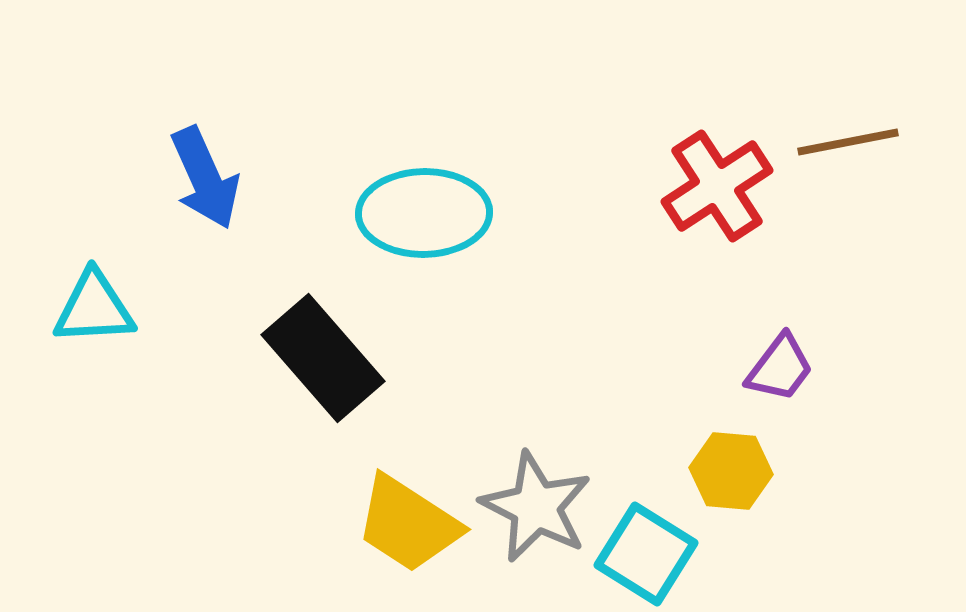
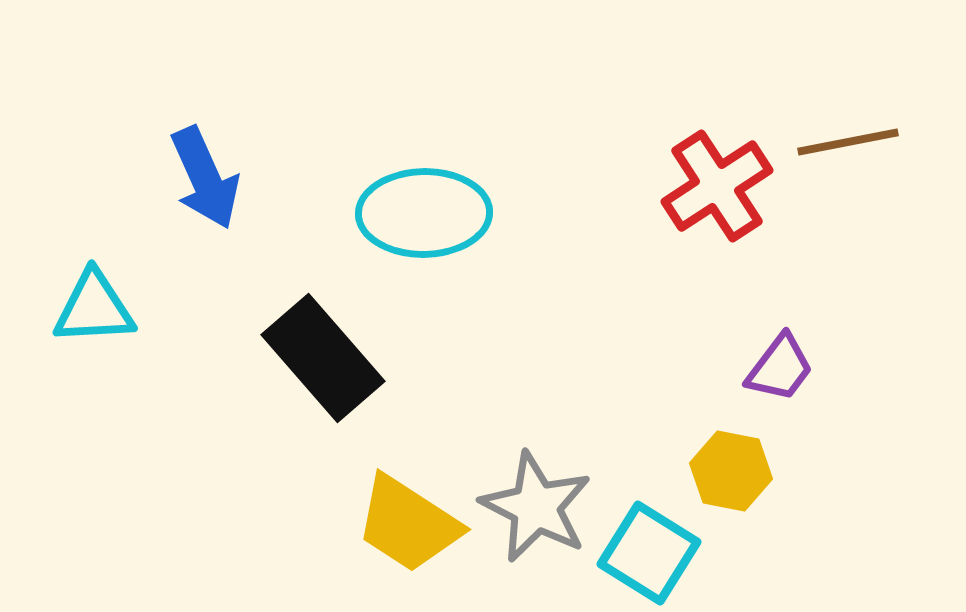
yellow hexagon: rotated 6 degrees clockwise
cyan square: moved 3 px right, 1 px up
